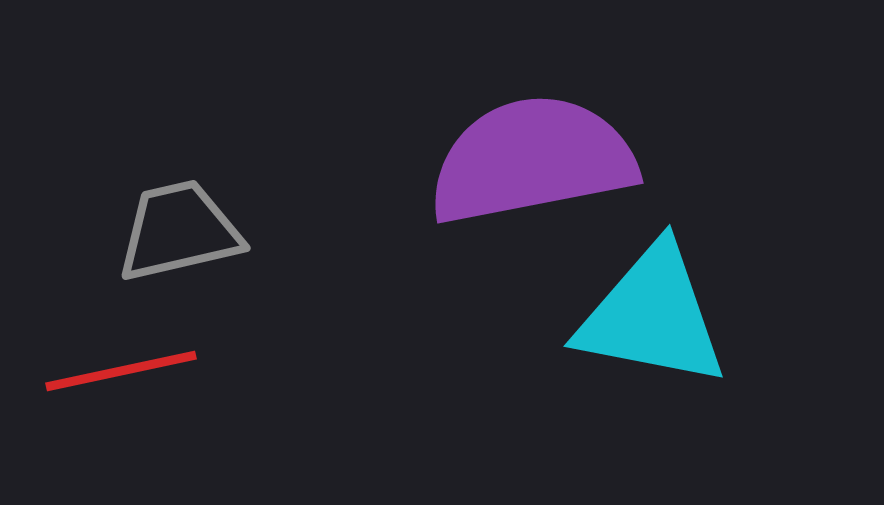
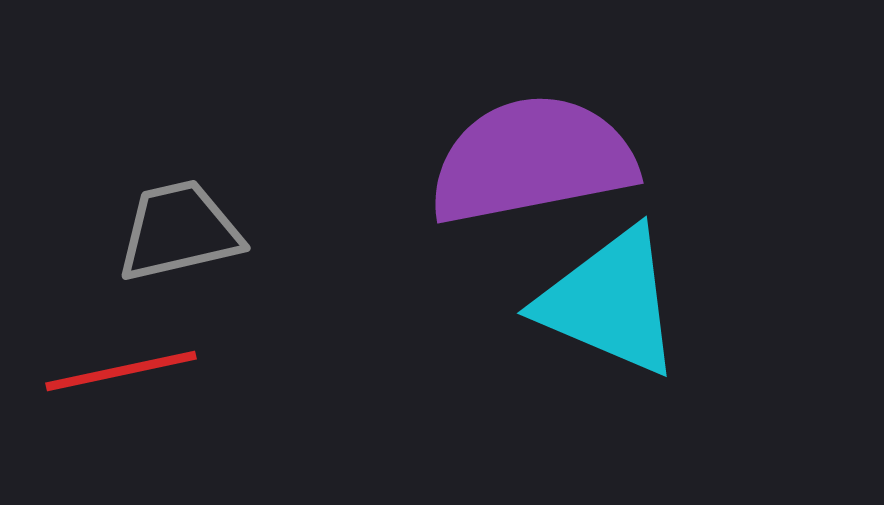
cyan triangle: moved 42 px left, 14 px up; rotated 12 degrees clockwise
